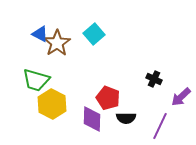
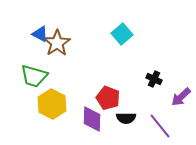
cyan square: moved 28 px right
green trapezoid: moved 2 px left, 4 px up
purple line: rotated 64 degrees counterclockwise
